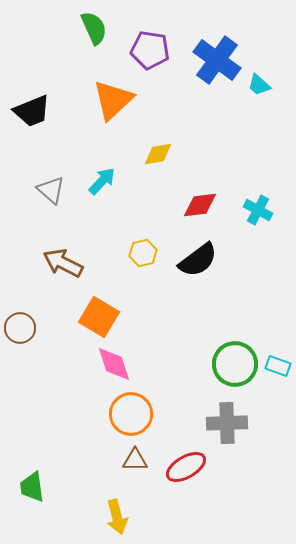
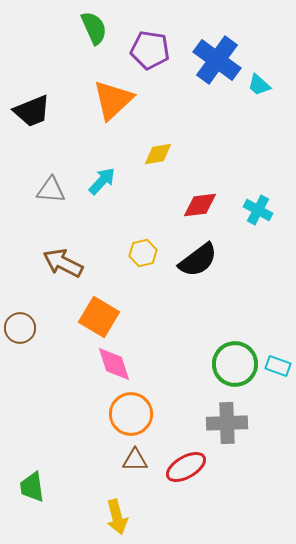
gray triangle: rotated 36 degrees counterclockwise
